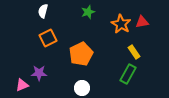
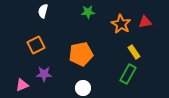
green star: rotated 16 degrees clockwise
red triangle: moved 3 px right
orange square: moved 12 px left, 7 px down
orange pentagon: rotated 15 degrees clockwise
purple star: moved 5 px right, 1 px down
white circle: moved 1 px right
